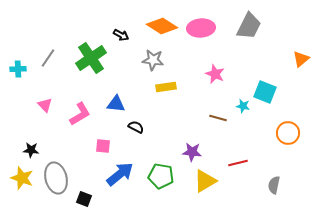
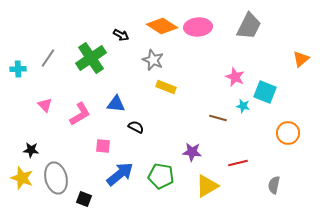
pink ellipse: moved 3 px left, 1 px up
gray star: rotated 15 degrees clockwise
pink star: moved 20 px right, 3 px down
yellow rectangle: rotated 30 degrees clockwise
yellow triangle: moved 2 px right, 5 px down
